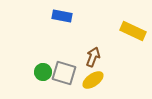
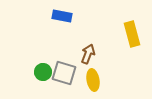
yellow rectangle: moved 1 px left, 3 px down; rotated 50 degrees clockwise
brown arrow: moved 5 px left, 3 px up
yellow ellipse: rotated 65 degrees counterclockwise
